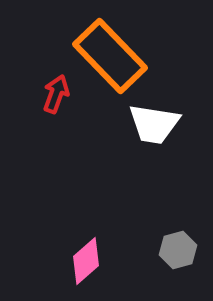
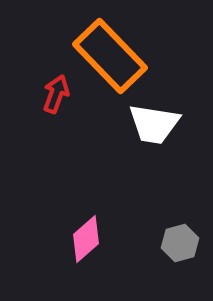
gray hexagon: moved 2 px right, 7 px up
pink diamond: moved 22 px up
